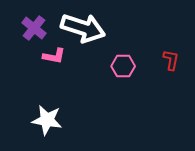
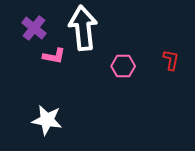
white arrow: rotated 114 degrees counterclockwise
